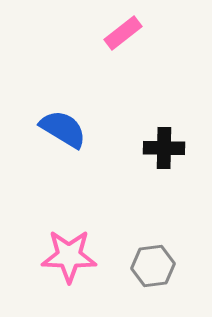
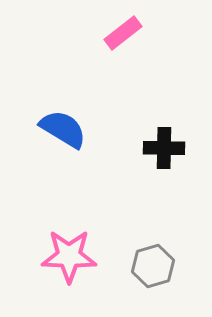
gray hexagon: rotated 9 degrees counterclockwise
